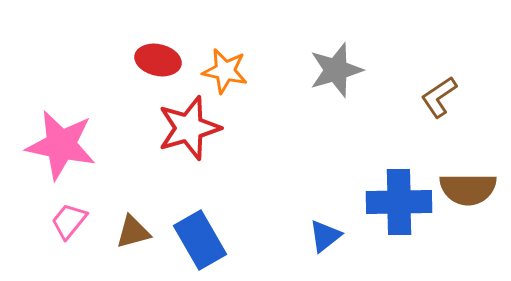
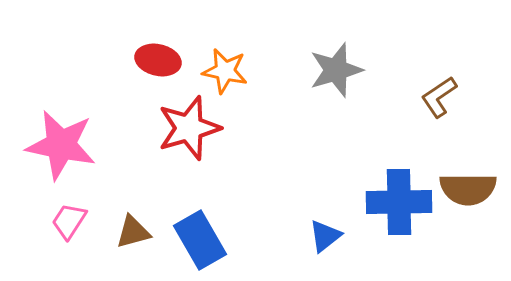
pink trapezoid: rotated 6 degrees counterclockwise
